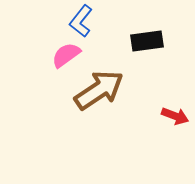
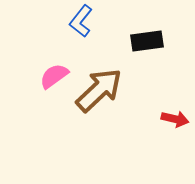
pink semicircle: moved 12 px left, 21 px down
brown arrow: rotated 9 degrees counterclockwise
red arrow: moved 3 px down; rotated 8 degrees counterclockwise
